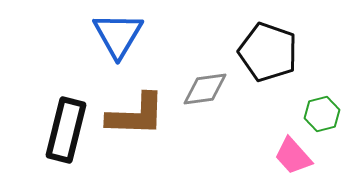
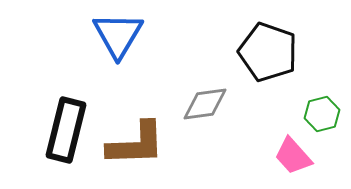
gray diamond: moved 15 px down
brown L-shape: moved 29 px down; rotated 4 degrees counterclockwise
